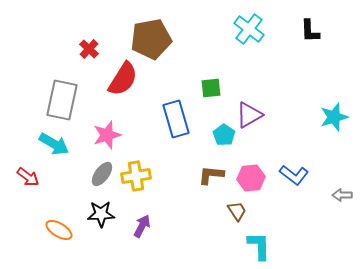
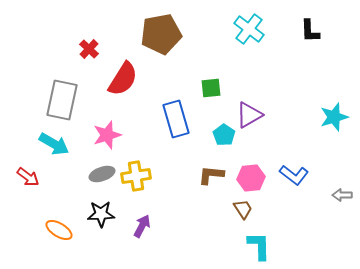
brown pentagon: moved 10 px right, 5 px up
gray ellipse: rotated 35 degrees clockwise
brown trapezoid: moved 6 px right, 2 px up
